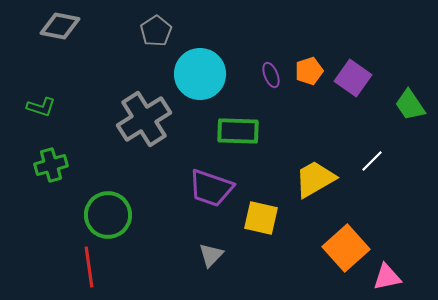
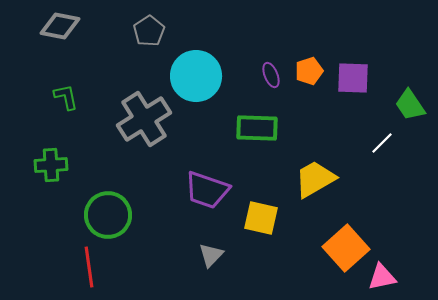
gray pentagon: moved 7 px left
cyan circle: moved 4 px left, 2 px down
purple square: rotated 33 degrees counterclockwise
green L-shape: moved 25 px right, 10 px up; rotated 120 degrees counterclockwise
green rectangle: moved 19 px right, 3 px up
white line: moved 10 px right, 18 px up
green cross: rotated 12 degrees clockwise
purple trapezoid: moved 4 px left, 2 px down
pink triangle: moved 5 px left
